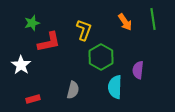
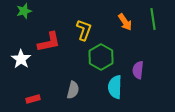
green star: moved 8 px left, 12 px up
white star: moved 6 px up
